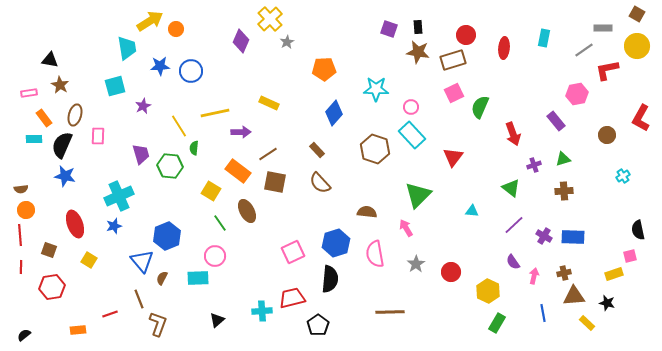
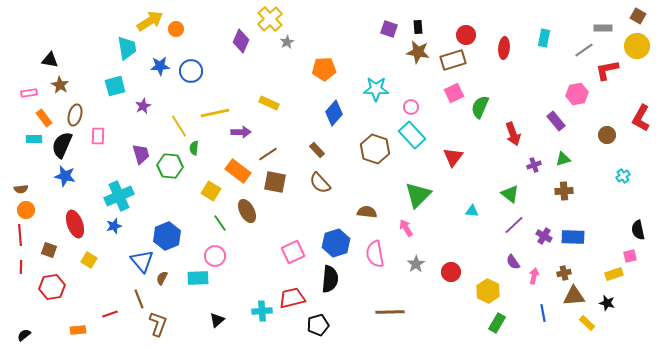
brown square at (637, 14): moved 1 px right, 2 px down
green triangle at (511, 188): moved 1 px left, 6 px down
black pentagon at (318, 325): rotated 20 degrees clockwise
